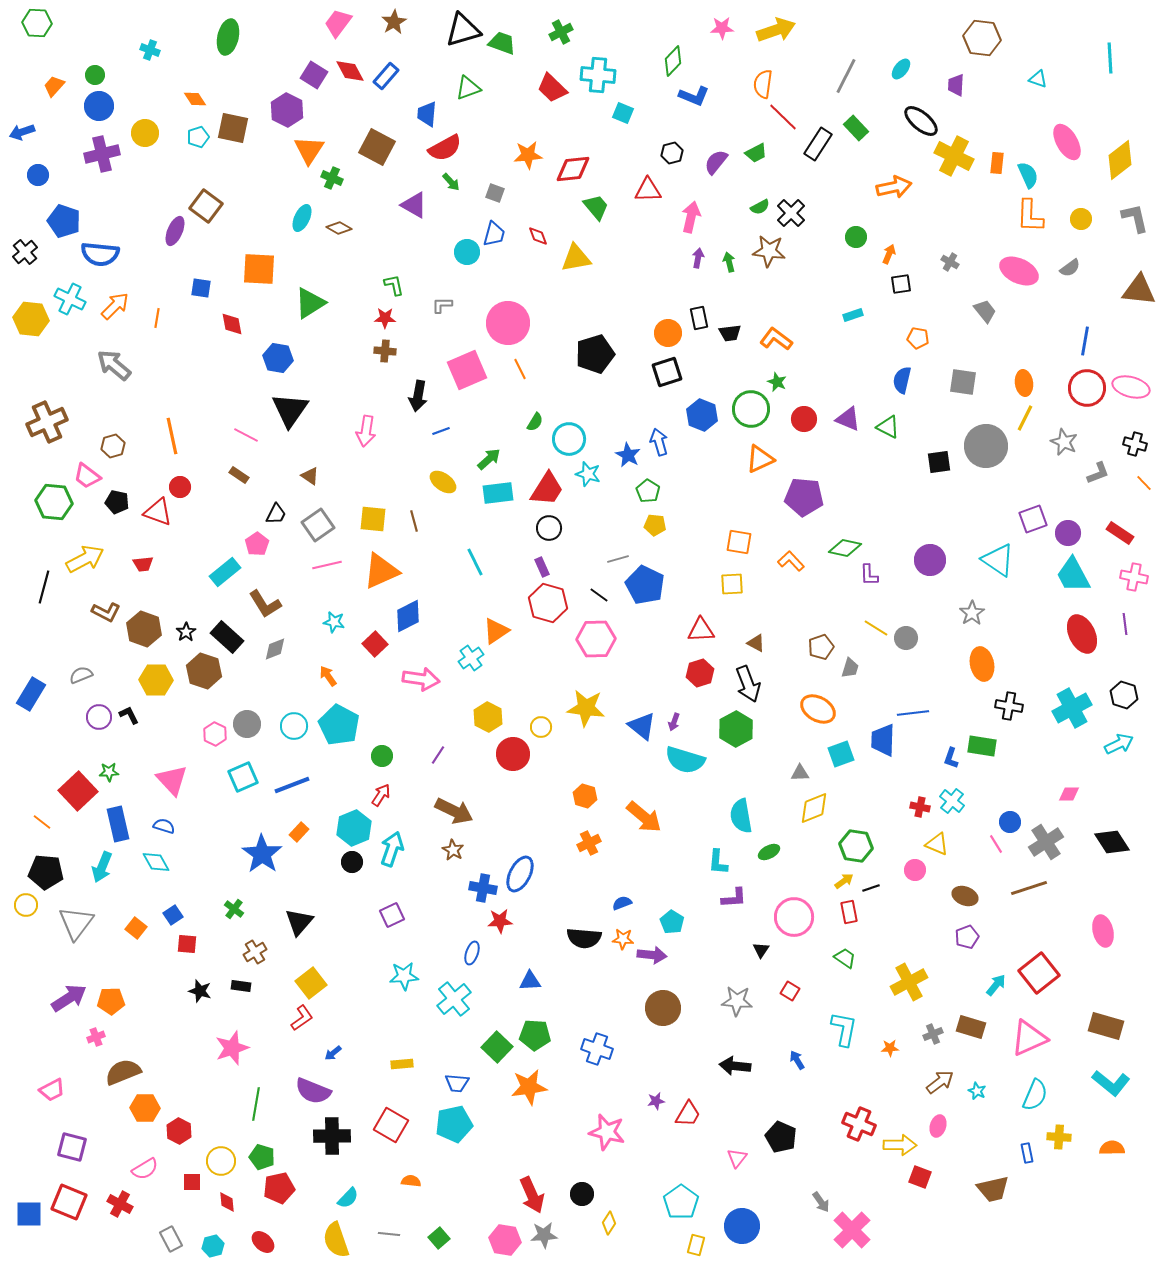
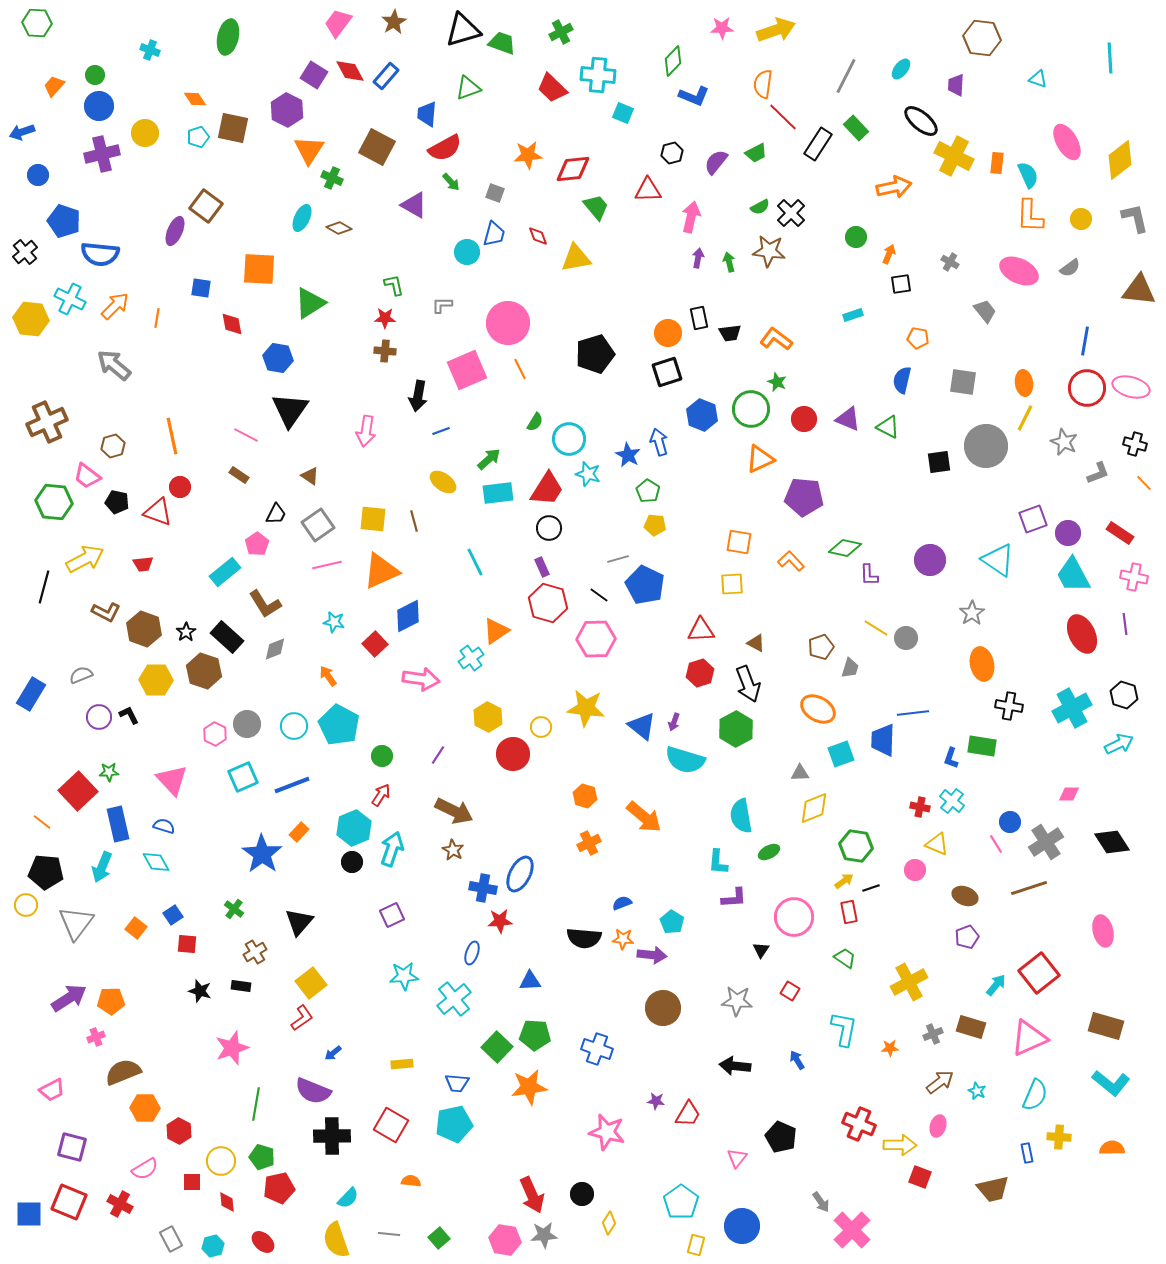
purple star at (656, 1101): rotated 18 degrees clockwise
